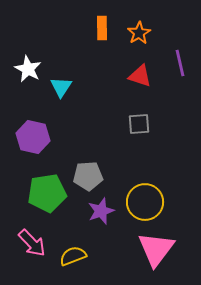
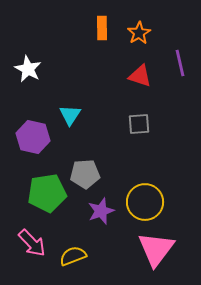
cyan triangle: moved 9 px right, 28 px down
gray pentagon: moved 3 px left, 2 px up
